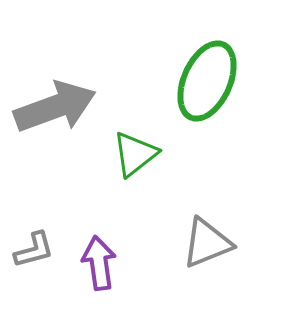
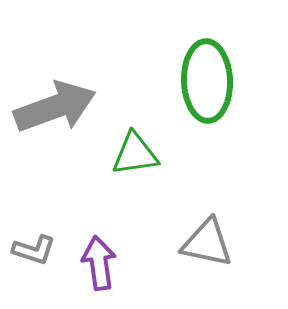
green ellipse: rotated 26 degrees counterclockwise
green triangle: rotated 30 degrees clockwise
gray triangle: rotated 34 degrees clockwise
gray L-shape: rotated 33 degrees clockwise
